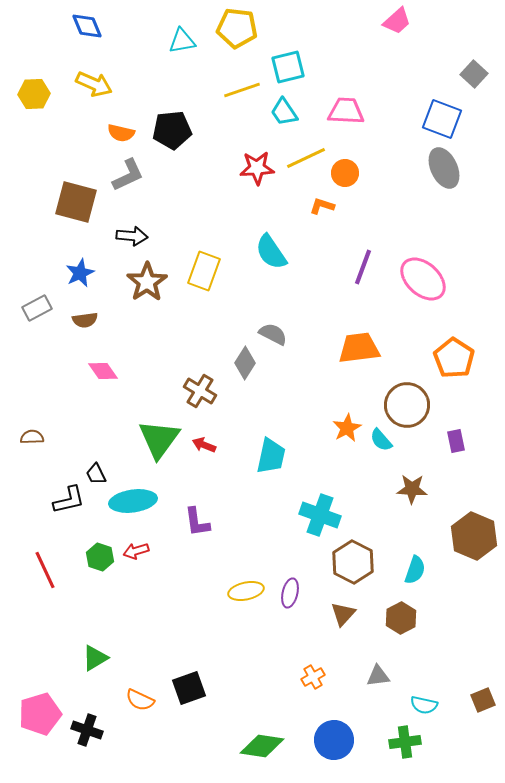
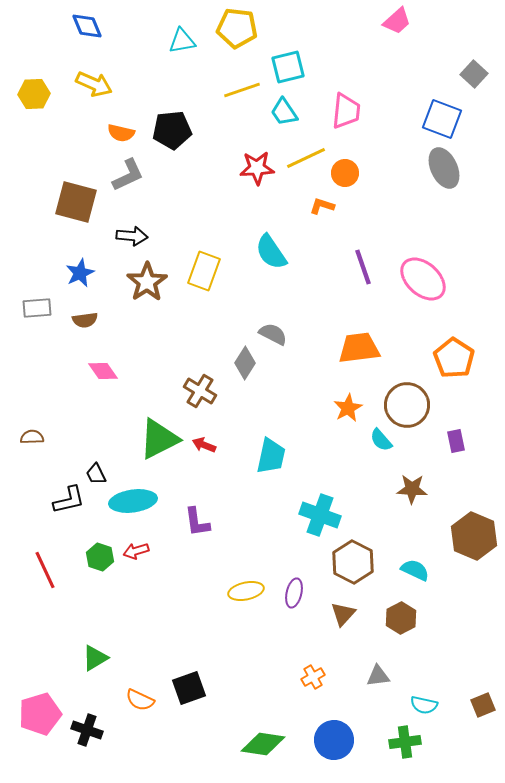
pink trapezoid at (346, 111): rotated 93 degrees clockwise
purple line at (363, 267): rotated 39 degrees counterclockwise
gray rectangle at (37, 308): rotated 24 degrees clockwise
orange star at (347, 428): moved 1 px right, 20 px up
green triangle at (159, 439): rotated 27 degrees clockwise
cyan semicircle at (415, 570): rotated 84 degrees counterclockwise
purple ellipse at (290, 593): moved 4 px right
brown square at (483, 700): moved 5 px down
green diamond at (262, 746): moved 1 px right, 2 px up
